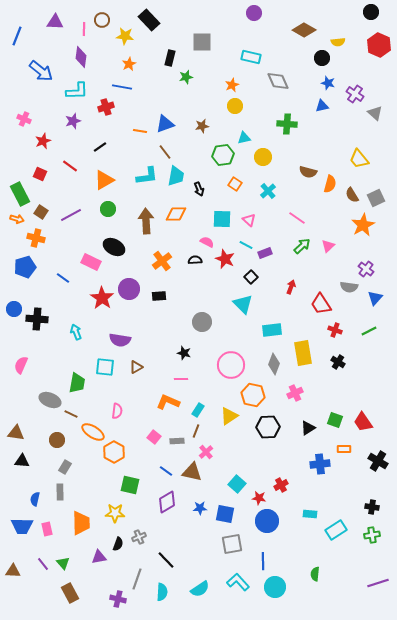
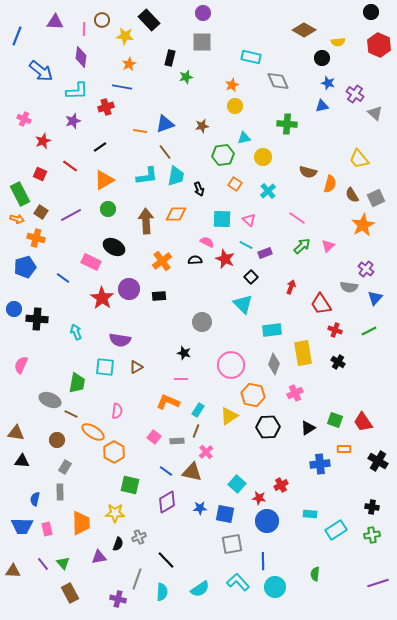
purple circle at (254, 13): moved 51 px left
